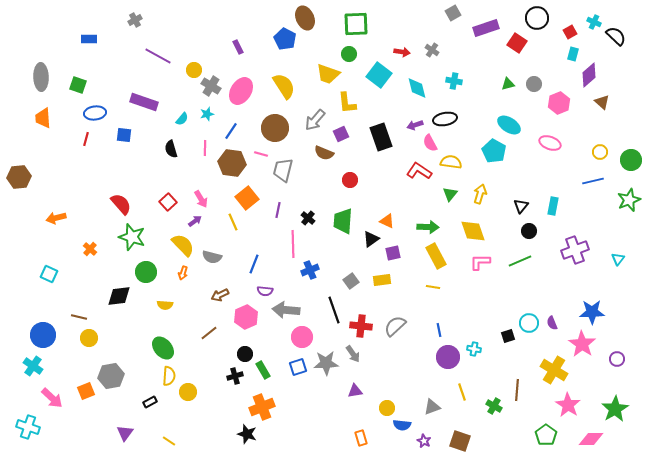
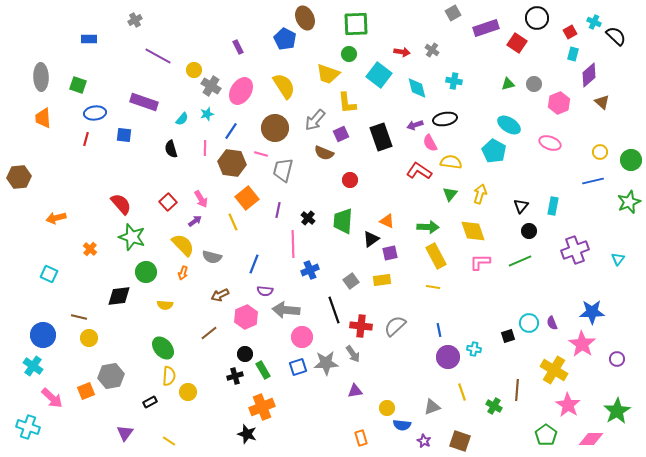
green star at (629, 200): moved 2 px down
purple square at (393, 253): moved 3 px left
green star at (615, 409): moved 2 px right, 2 px down
